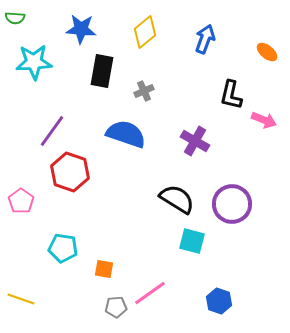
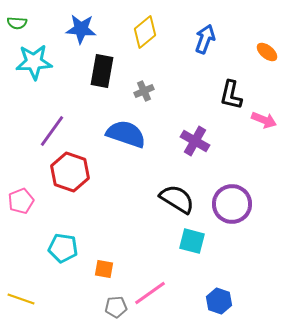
green semicircle: moved 2 px right, 5 px down
pink pentagon: rotated 15 degrees clockwise
